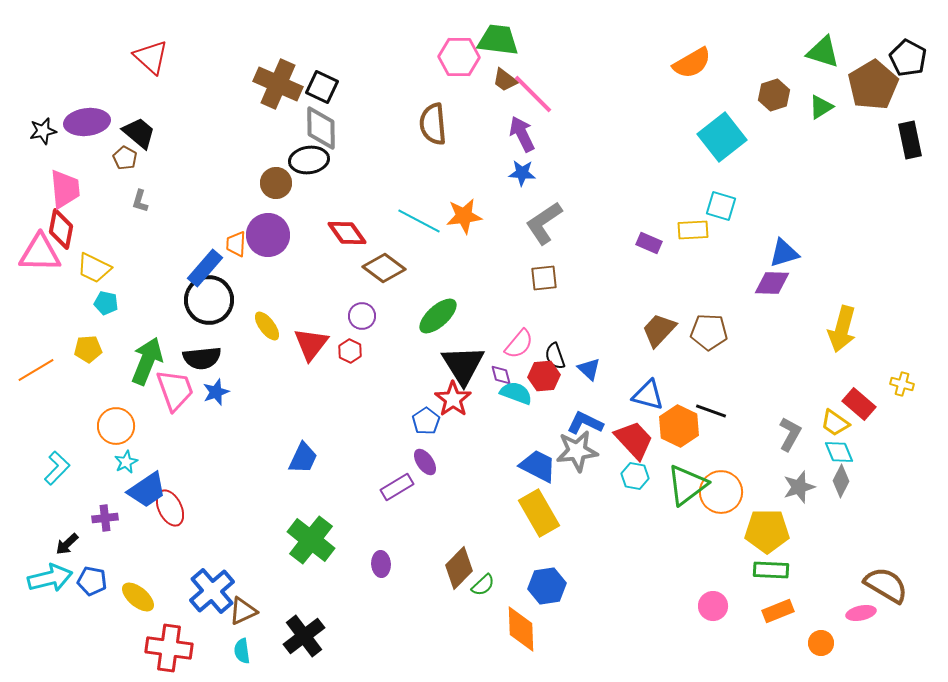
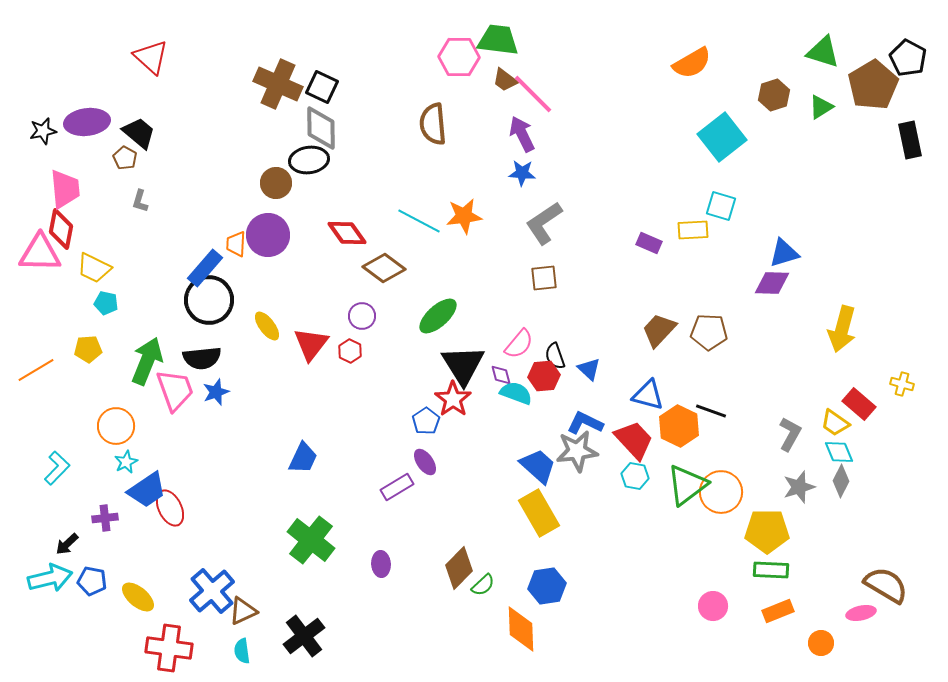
blue trapezoid at (538, 466): rotated 15 degrees clockwise
